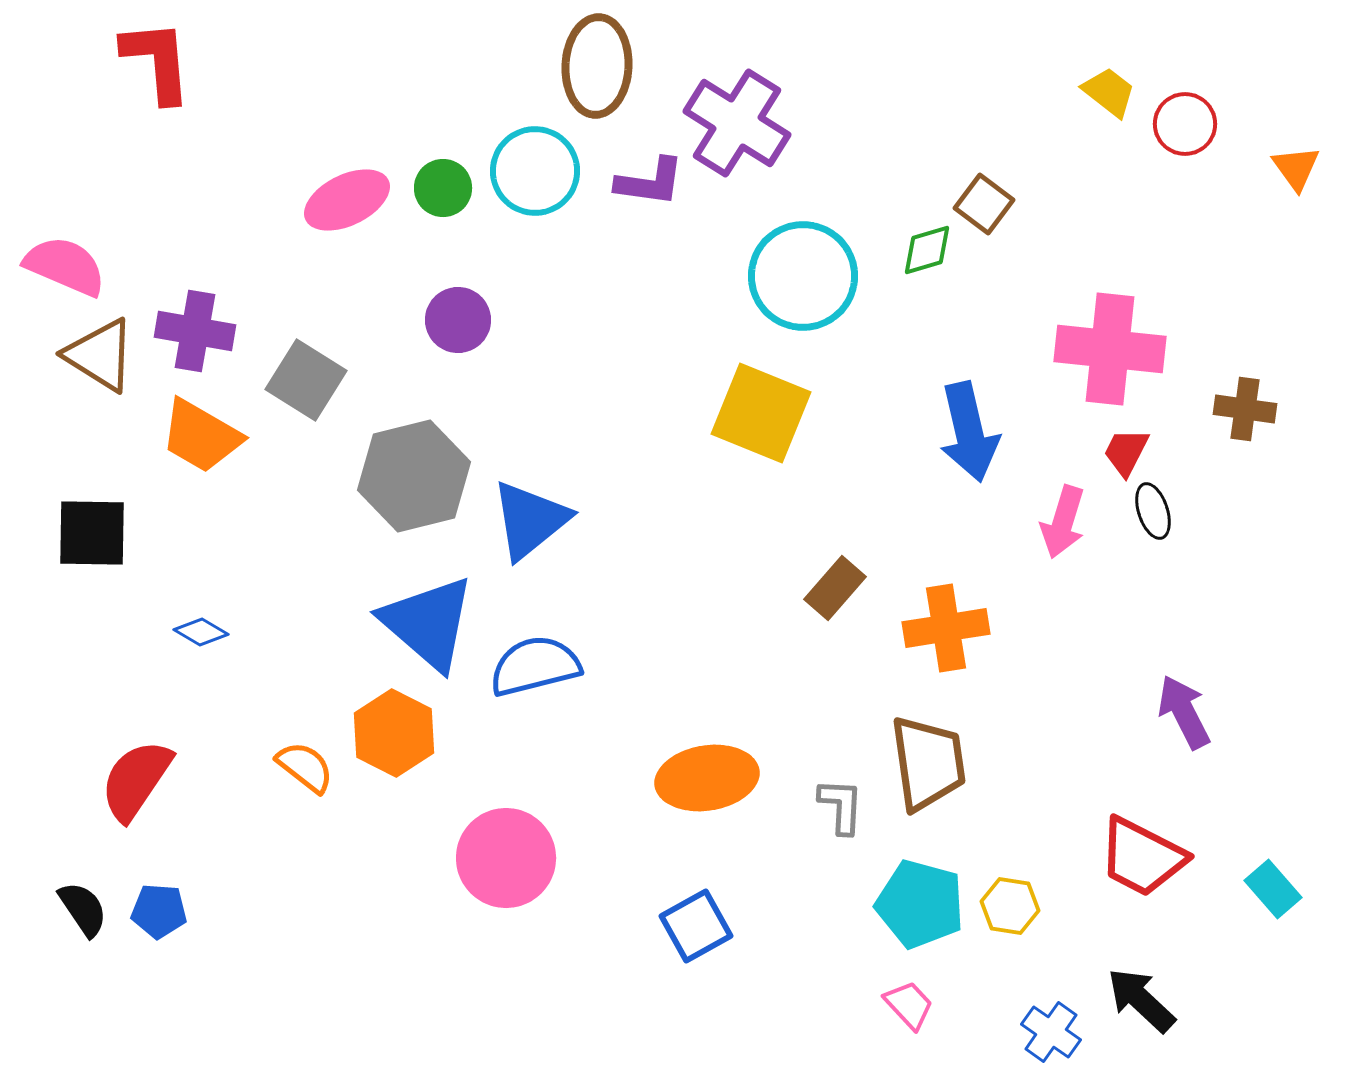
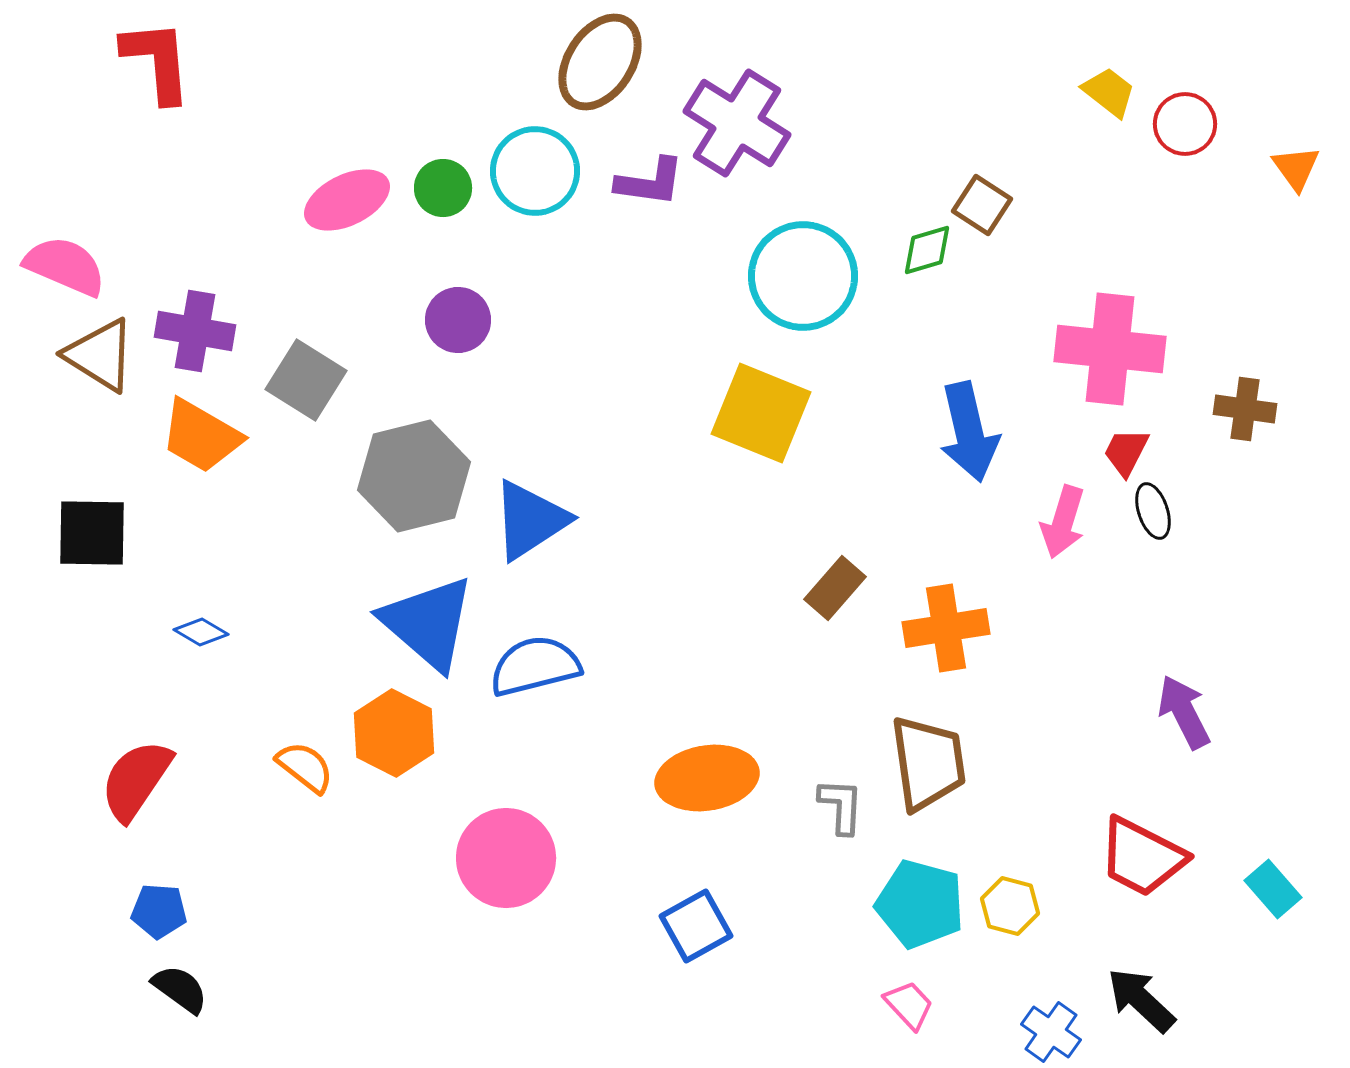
brown ellipse at (597, 66): moved 3 px right, 4 px up; rotated 30 degrees clockwise
brown square at (984, 204): moved 2 px left, 1 px down; rotated 4 degrees counterclockwise
blue triangle at (530, 520): rotated 6 degrees clockwise
yellow hexagon at (1010, 906): rotated 6 degrees clockwise
black semicircle at (83, 909): moved 97 px right, 80 px down; rotated 20 degrees counterclockwise
